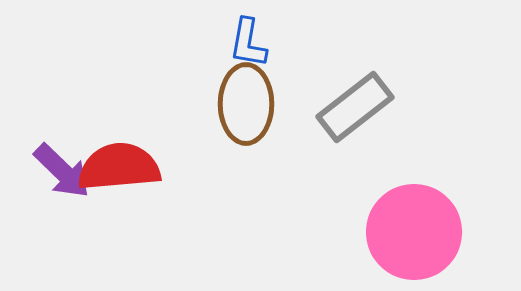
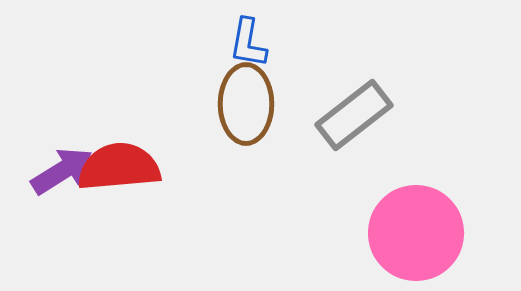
gray rectangle: moved 1 px left, 8 px down
purple arrow: rotated 76 degrees counterclockwise
pink circle: moved 2 px right, 1 px down
